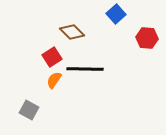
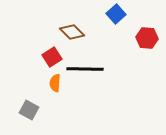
orange semicircle: moved 1 px right, 3 px down; rotated 30 degrees counterclockwise
